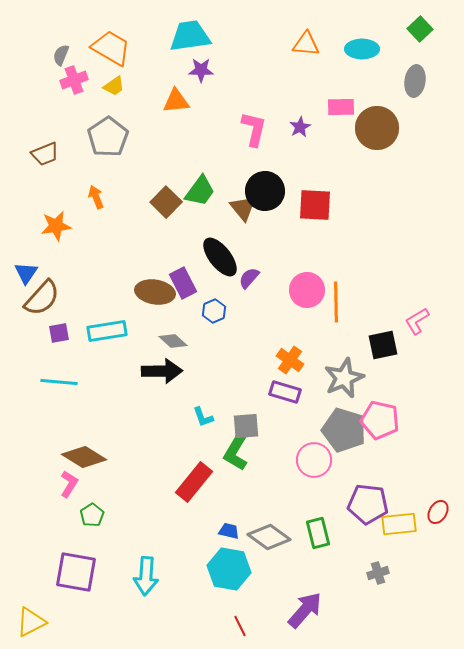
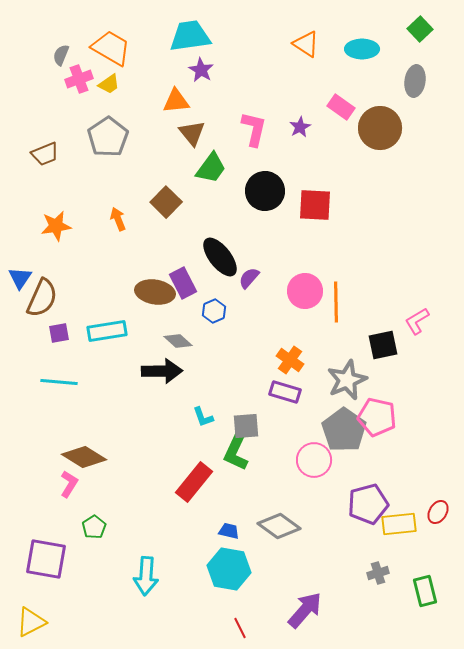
orange triangle at (306, 44): rotated 28 degrees clockwise
purple star at (201, 70): rotated 30 degrees clockwise
pink cross at (74, 80): moved 5 px right, 1 px up
yellow trapezoid at (114, 86): moved 5 px left, 2 px up
pink rectangle at (341, 107): rotated 36 degrees clockwise
brown circle at (377, 128): moved 3 px right
green trapezoid at (200, 191): moved 11 px right, 23 px up
orange arrow at (96, 197): moved 22 px right, 22 px down
brown triangle at (243, 208): moved 51 px left, 75 px up
blue triangle at (26, 273): moved 6 px left, 5 px down
pink circle at (307, 290): moved 2 px left, 1 px down
brown semicircle at (42, 298): rotated 18 degrees counterclockwise
gray diamond at (173, 341): moved 5 px right
gray star at (344, 378): moved 3 px right, 2 px down
pink pentagon at (380, 420): moved 3 px left, 3 px up
gray pentagon at (344, 430): rotated 18 degrees clockwise
green L-shape at (236, 452): rotated 6 degrees counterclockwise
purple pentagon at (368, 504): rotated 21 degrees counterclockwise
green pentagon at (92, 515): moved 2 px right, 12 px down
green rectangle at (318, 533): moved 107 px right, 58 px down
gray diamond at (269, 537): moved 10 px right, 11 px up
purple square at (76, 572): moved 30 px left, 13 px up
red line at (240, 626): moved 2 px down
